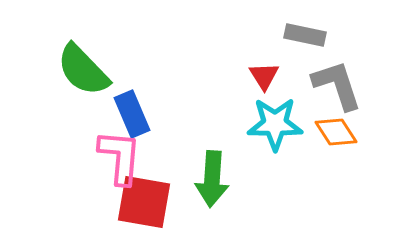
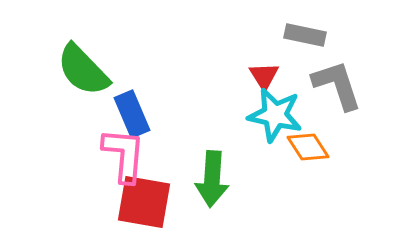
cyan star: moved 9 px up; rotated 12 degrees clockwise
orange diamond: moved 28 px left, 15 px down
pink L-shape: moved 4 px right, 2 px up
